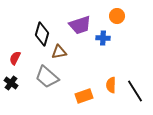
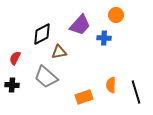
orange circle: moved 1 px left, 1 px up
purple trapezoid: rotated 30 degrees counterclockwise
black diamond: rotated 45 degrees clockwise
blue cross: moved 1 px right
gray trapezoid: moved 1 px left
black cross: moved 1 px right, 2 px down; rotated 32 degrees counterclockwise
black line: moved 1 px right, 1 px down; rotated 15 degrees clockwise
orange rectangle: moved 1 px down
